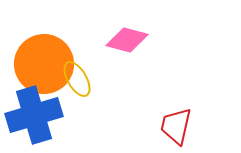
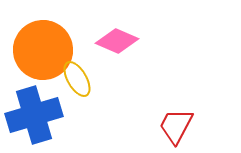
pink diamond: moved 10 px left, 1 px down; rotated 9 degrees clockwise
orange circle: moved 1 px left, 14 px up
red trapezoid: rotated 15 degrees clockwise
